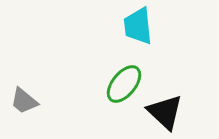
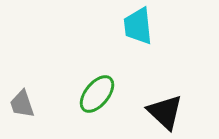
green ellipse: moved 27 px left, 10 px down
gray trapezoid: moved 2 px left, 3 px down; rotated 32 degrees clockwise
